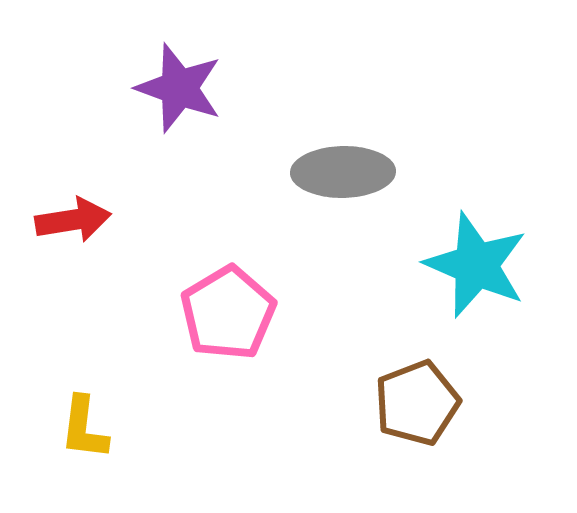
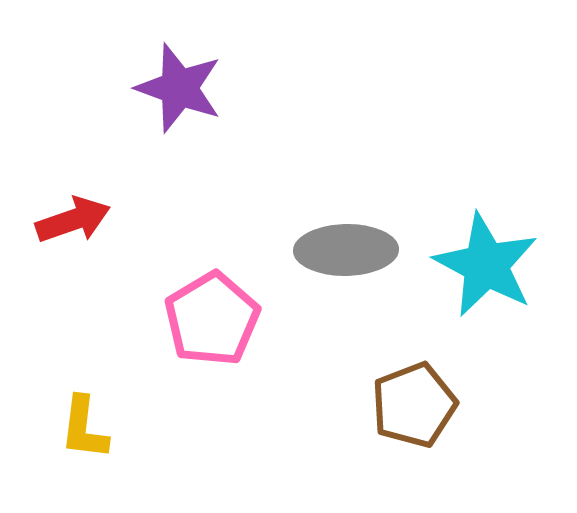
gray ellipse: moved 3 px right, 78 px down
red arrow: rotated 10 degrees counterclockwise
cyan star: moved 10 px right; rotated 5 degrees clockwise
pink pentagon: moved 16 px left, 6 px down
brown pentagon: moved 3 px left, 2 px down
